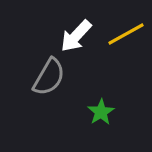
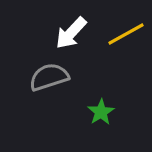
white arrow: moved 5 px left, 3 px up
gray semicircle: rotated 138 degrees counterclockwise
